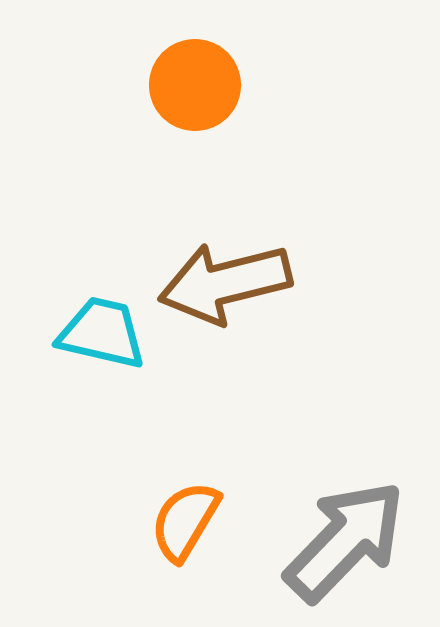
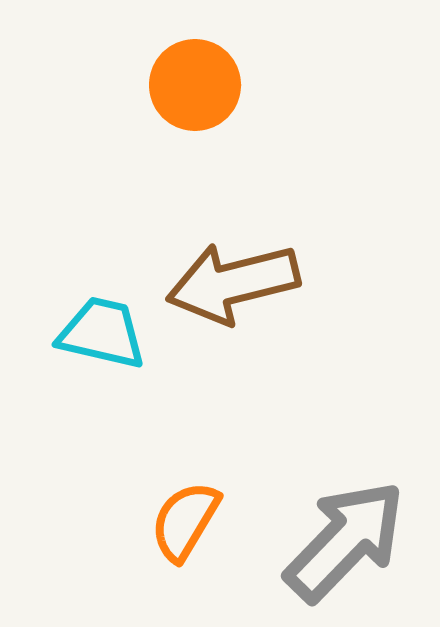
brown arrow: moved 8 px right
